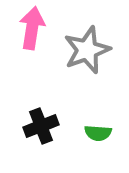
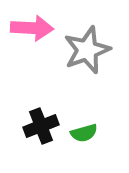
pink arrow: rotated 84 degrees clockwise
green semicircle: moved 14 px left; rotated 20 degrees counterclockwise
